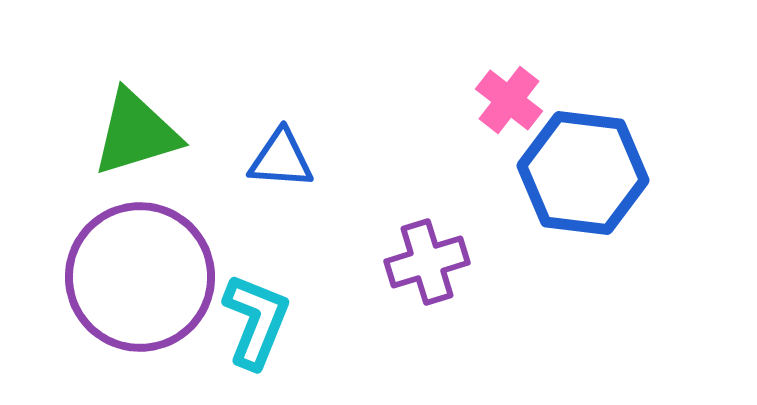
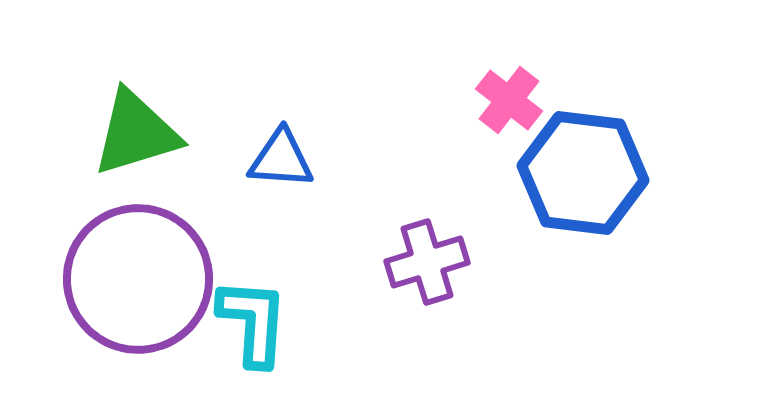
purple circle: moved 2 px left, 2 px down
cyan L-shape: moved 3 px left, 1 px down; rotated 18 degrees counterclockwise
